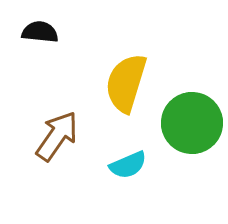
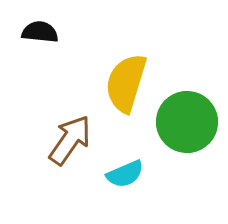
green circle: moved 5 px left, 1 px up
brown arrow: moved 13 px right, 4 px down
cyan semicircle: moved 3 px left, 9 px down
